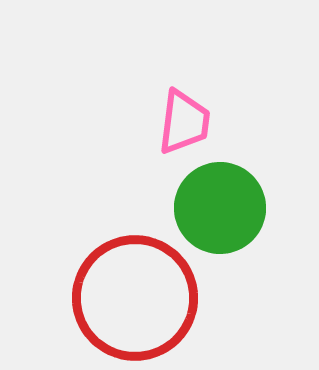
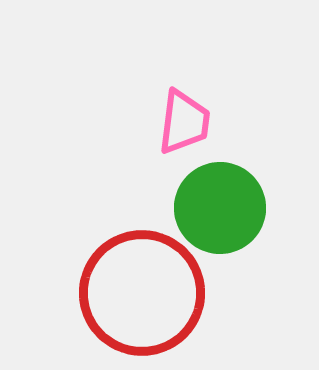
red circle: moved 7 px right, 5 px up
